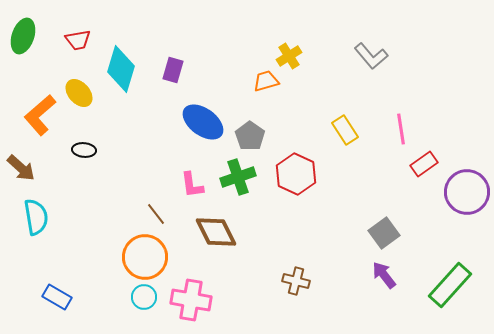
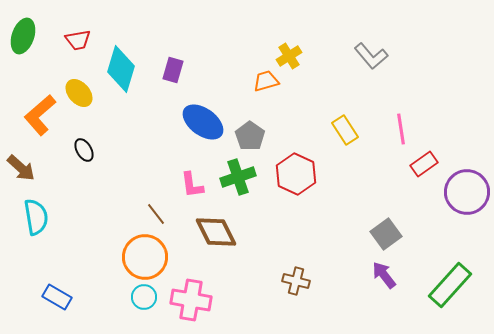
black ellipse: rotated 55 degrees clockwise
gray square: moved 2 px right, 1 px down
